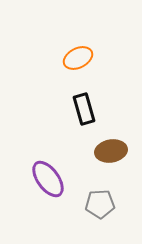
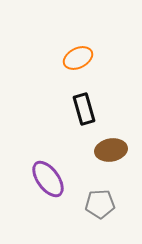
brown ellipse: moved 1 px up
